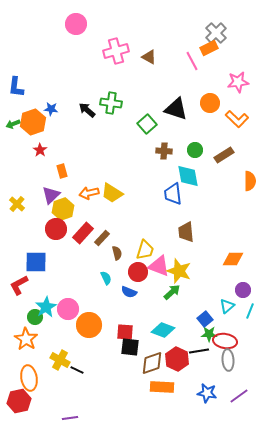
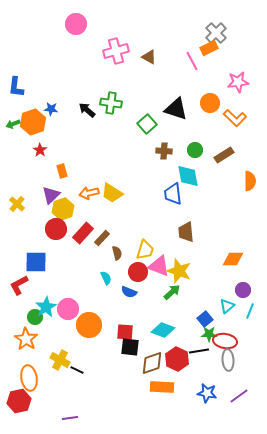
orange L-shape at (237, 119): moved 2 px left, 1 px up
